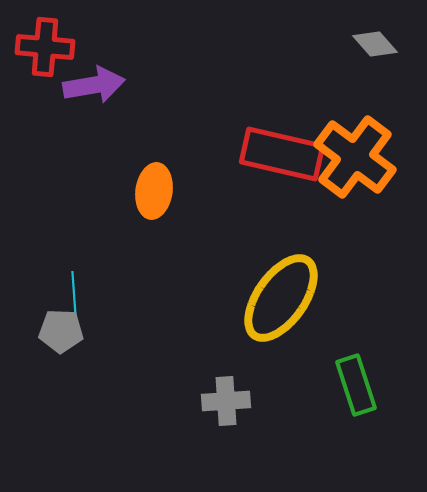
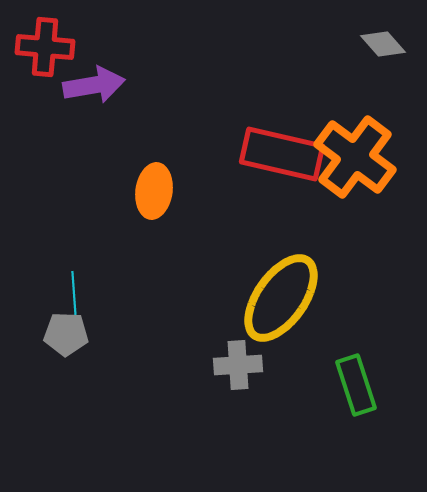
gray diamond: moved 8 px right
gray pentagon: moved 5 px right, 3 px down
gray cross: moved 12 px right, 36 px up
